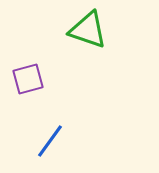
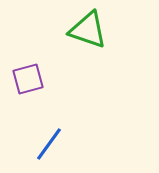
blue line: moved 1 px left, 3 px down
